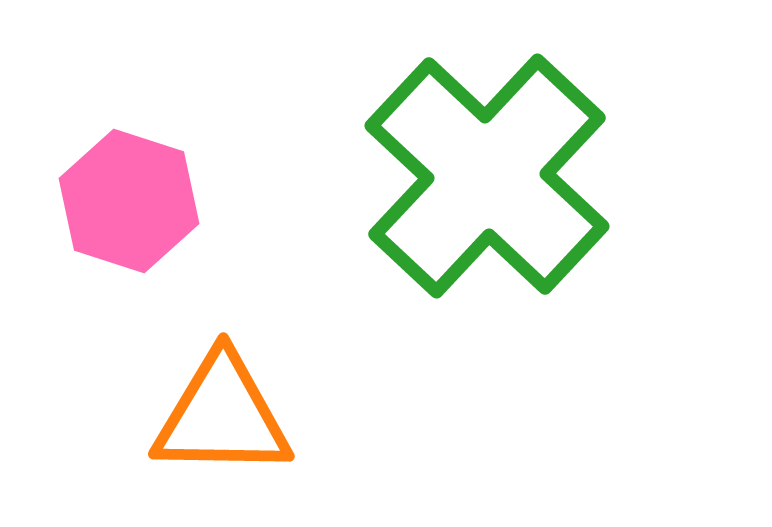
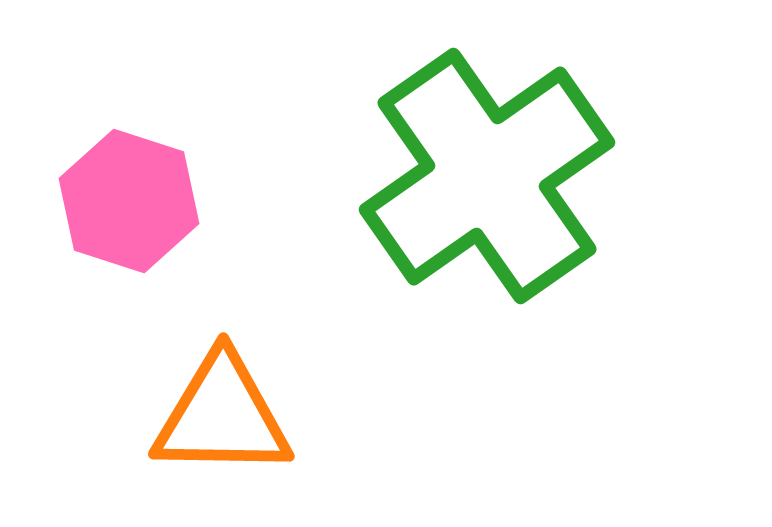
green cross: rotated 12 degrees clockwise
